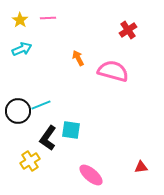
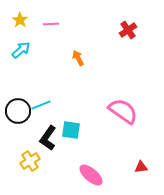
pink line: moved 3 px right, 6 px down
cyan arrow: moved 1 px left, 1 px down; rotated 18 degrees counterclockwise
pink semicircle: moved 10 px right, 40 px down; rotated 20 degrees clockwise
